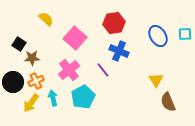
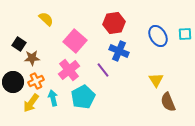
pink square: moved 3 px down
